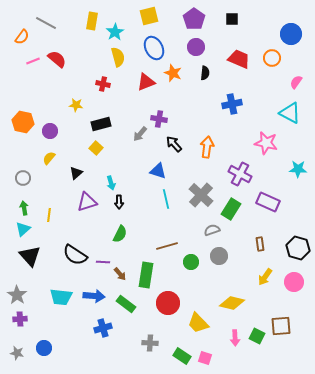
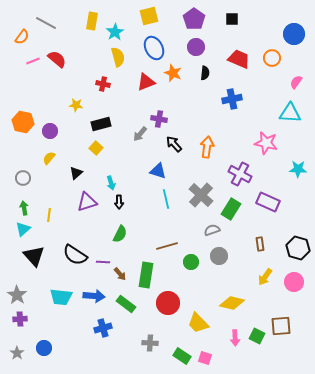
blue circle at (291, 34): moved 3 px right
blue cross at (232, 104): moved 5 px up
cyan triangle at (290, 113): rotated 25 degrees counterclockwise
black triangle at (30, 256): moved 4 px right
gray star at (17, 353): rotated 24 degrees clockwise
